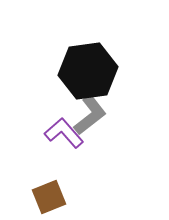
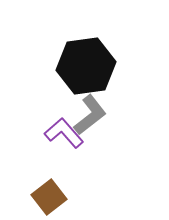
black hexagon: moved 2 px left, 5 px up
brown square: rotated 16 degrees counterclockwise
